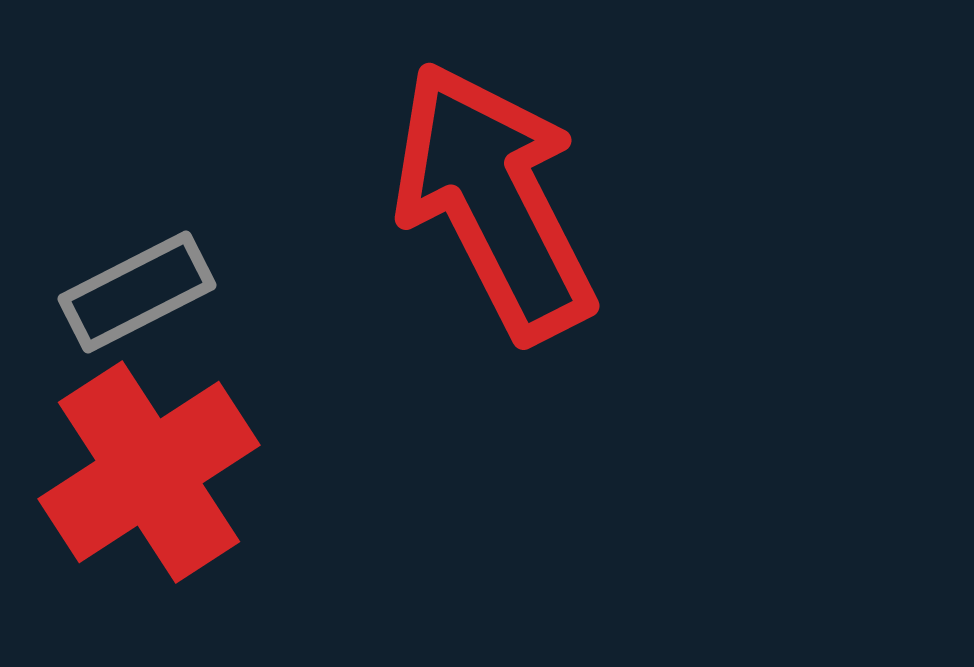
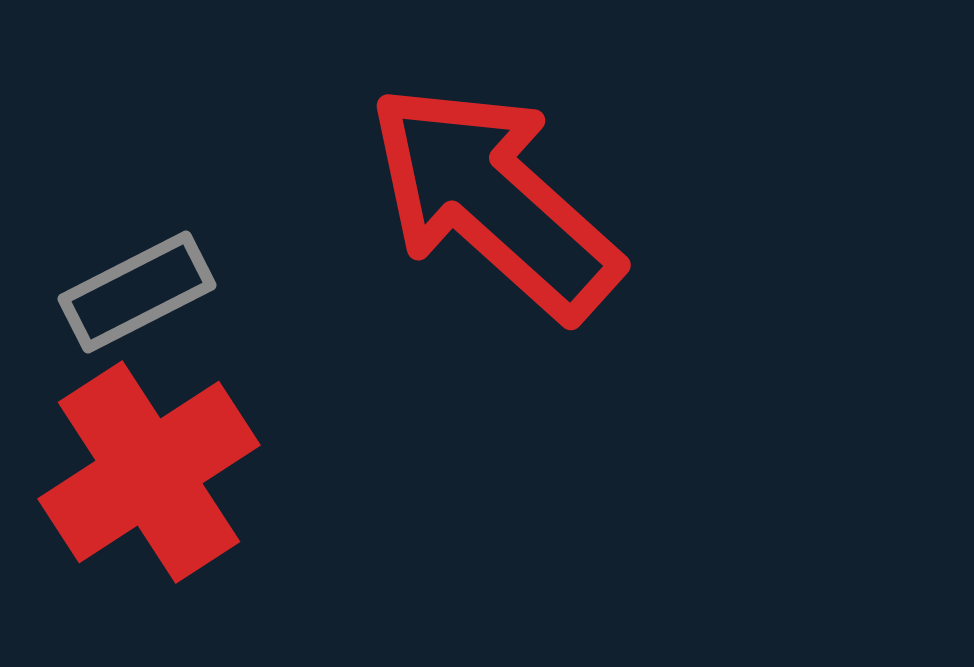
red arrow: rotated 21 degrees counterclockwise
